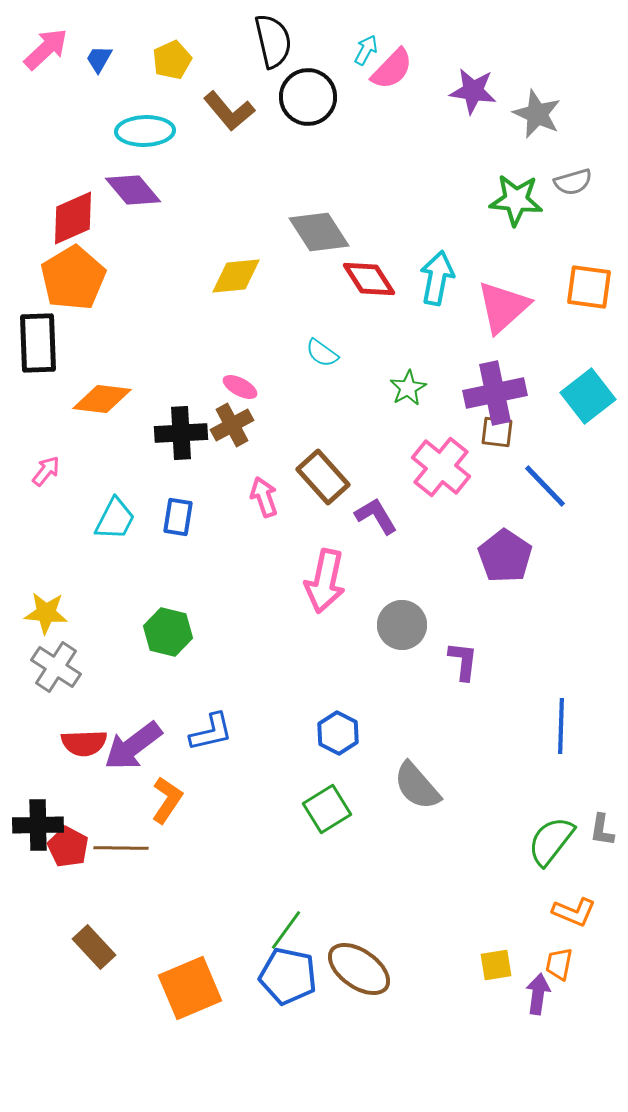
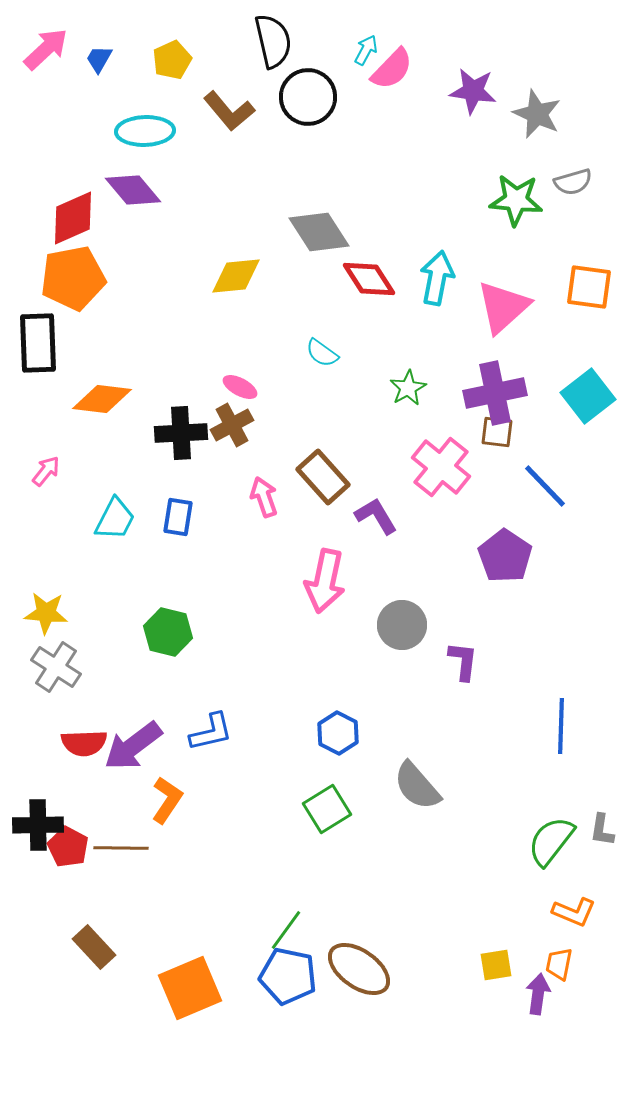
orange pentagon at (73, 278): rotated 20 degrees clockwise
